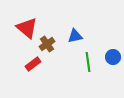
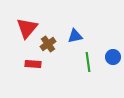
red triangle: rotated 30 degrees clockwise
brown cross: moved 1 px right
red rectangle: rotated 42 degrees clockwise
